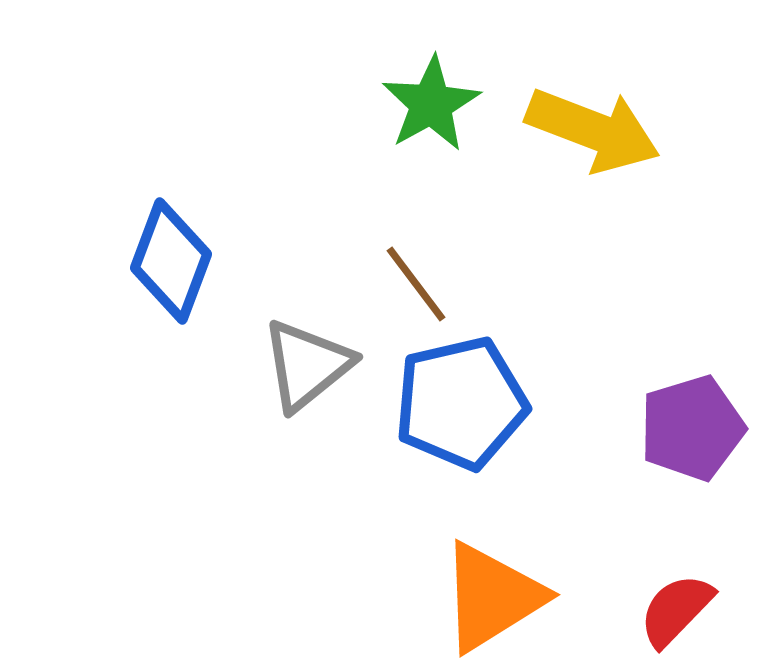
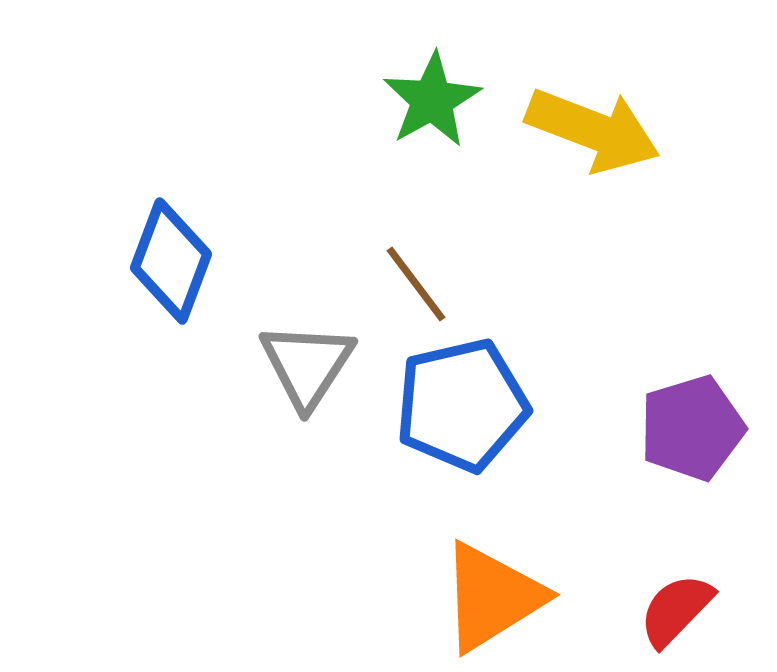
green star: moved 1 px right, 4 px up
gray triangle: rotated 18 degrees counterclockwise
blue pentagon: moved 1 px right, 2 px down
